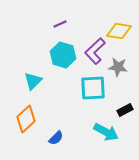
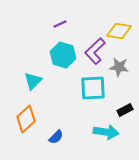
gray star: moved 1 px right
cyan arrow: rotated 20 degrees counterclockwise
blue semicircle: moved 1 px up
